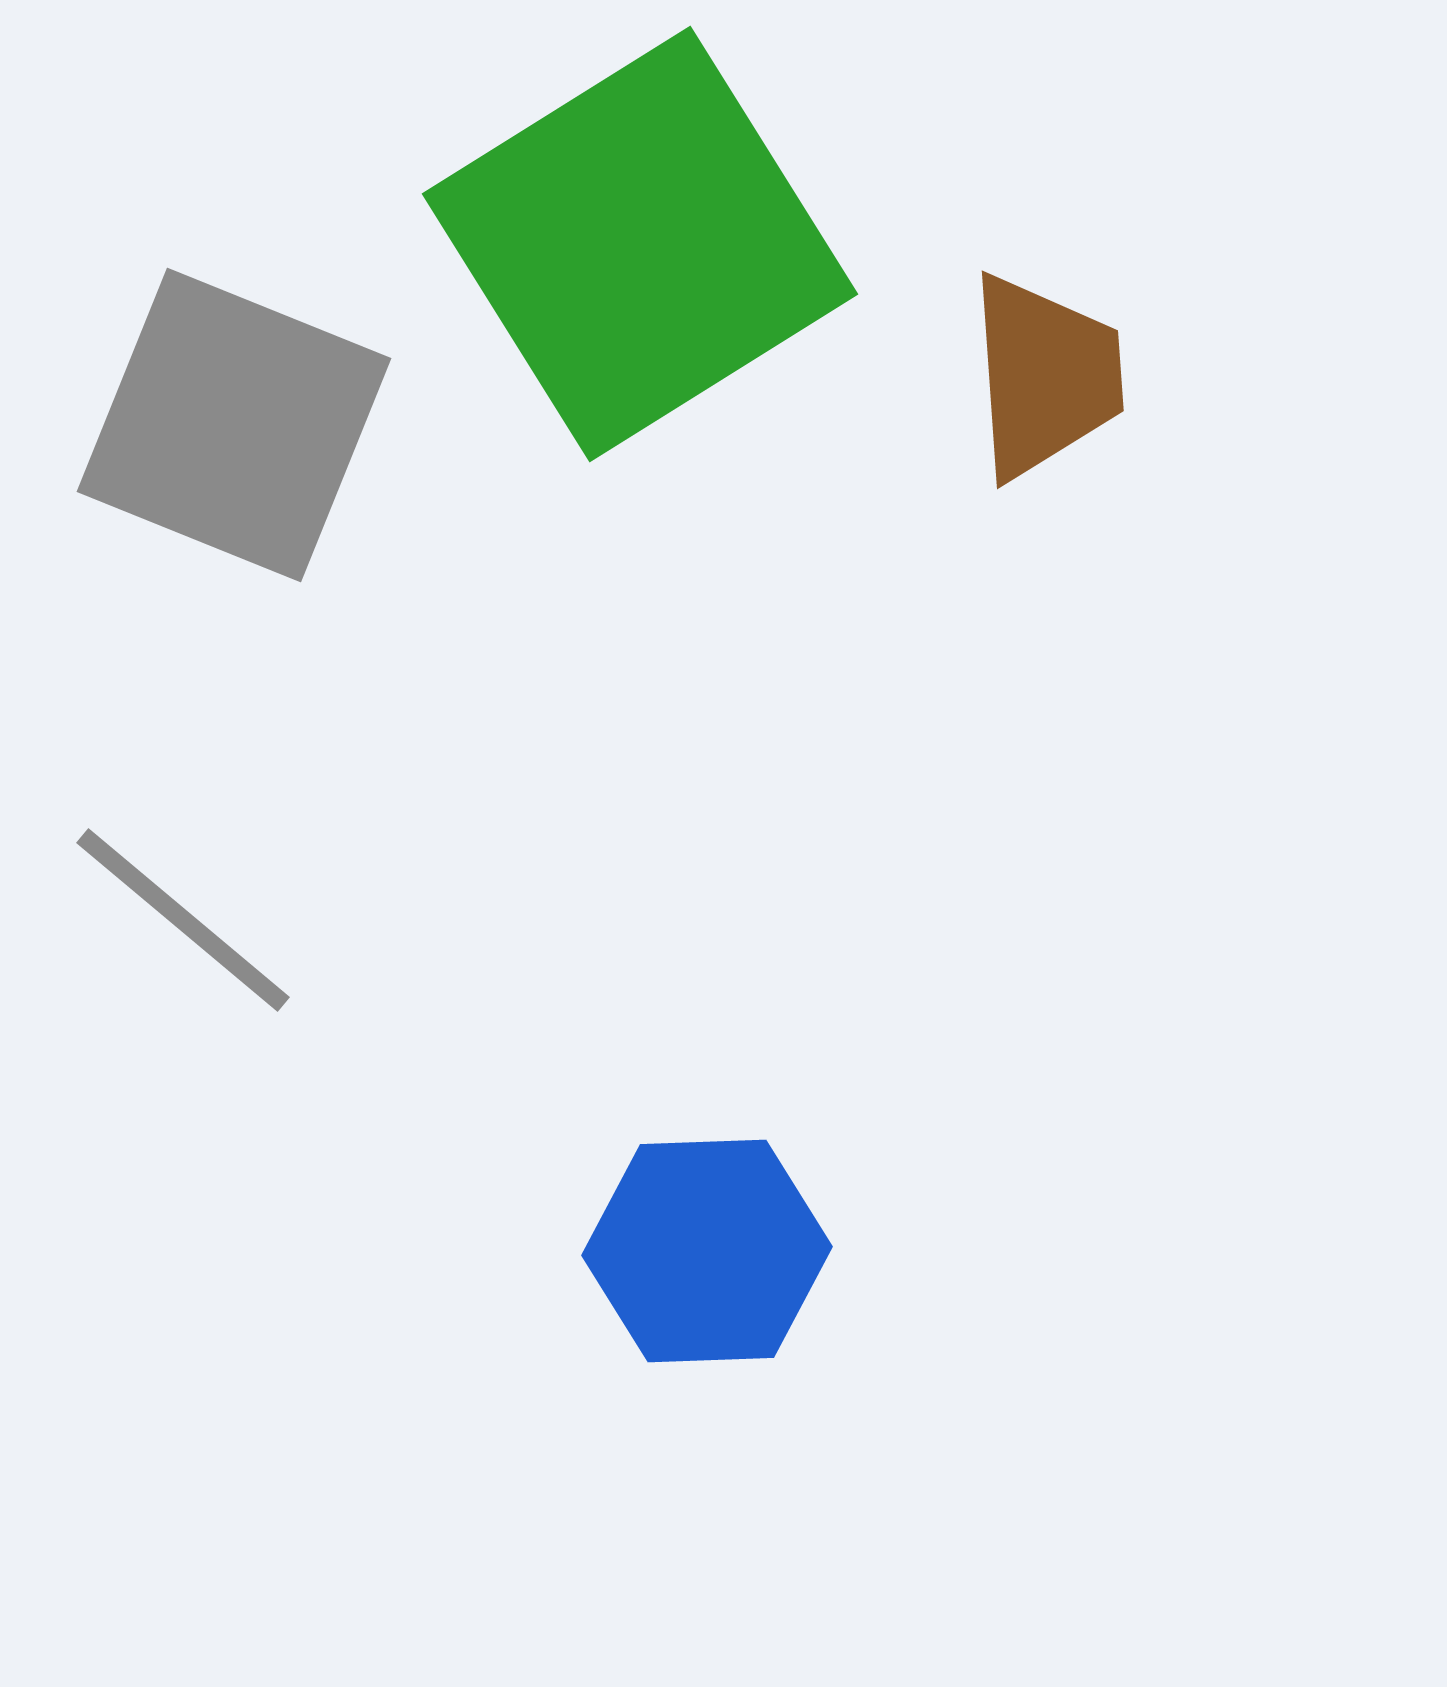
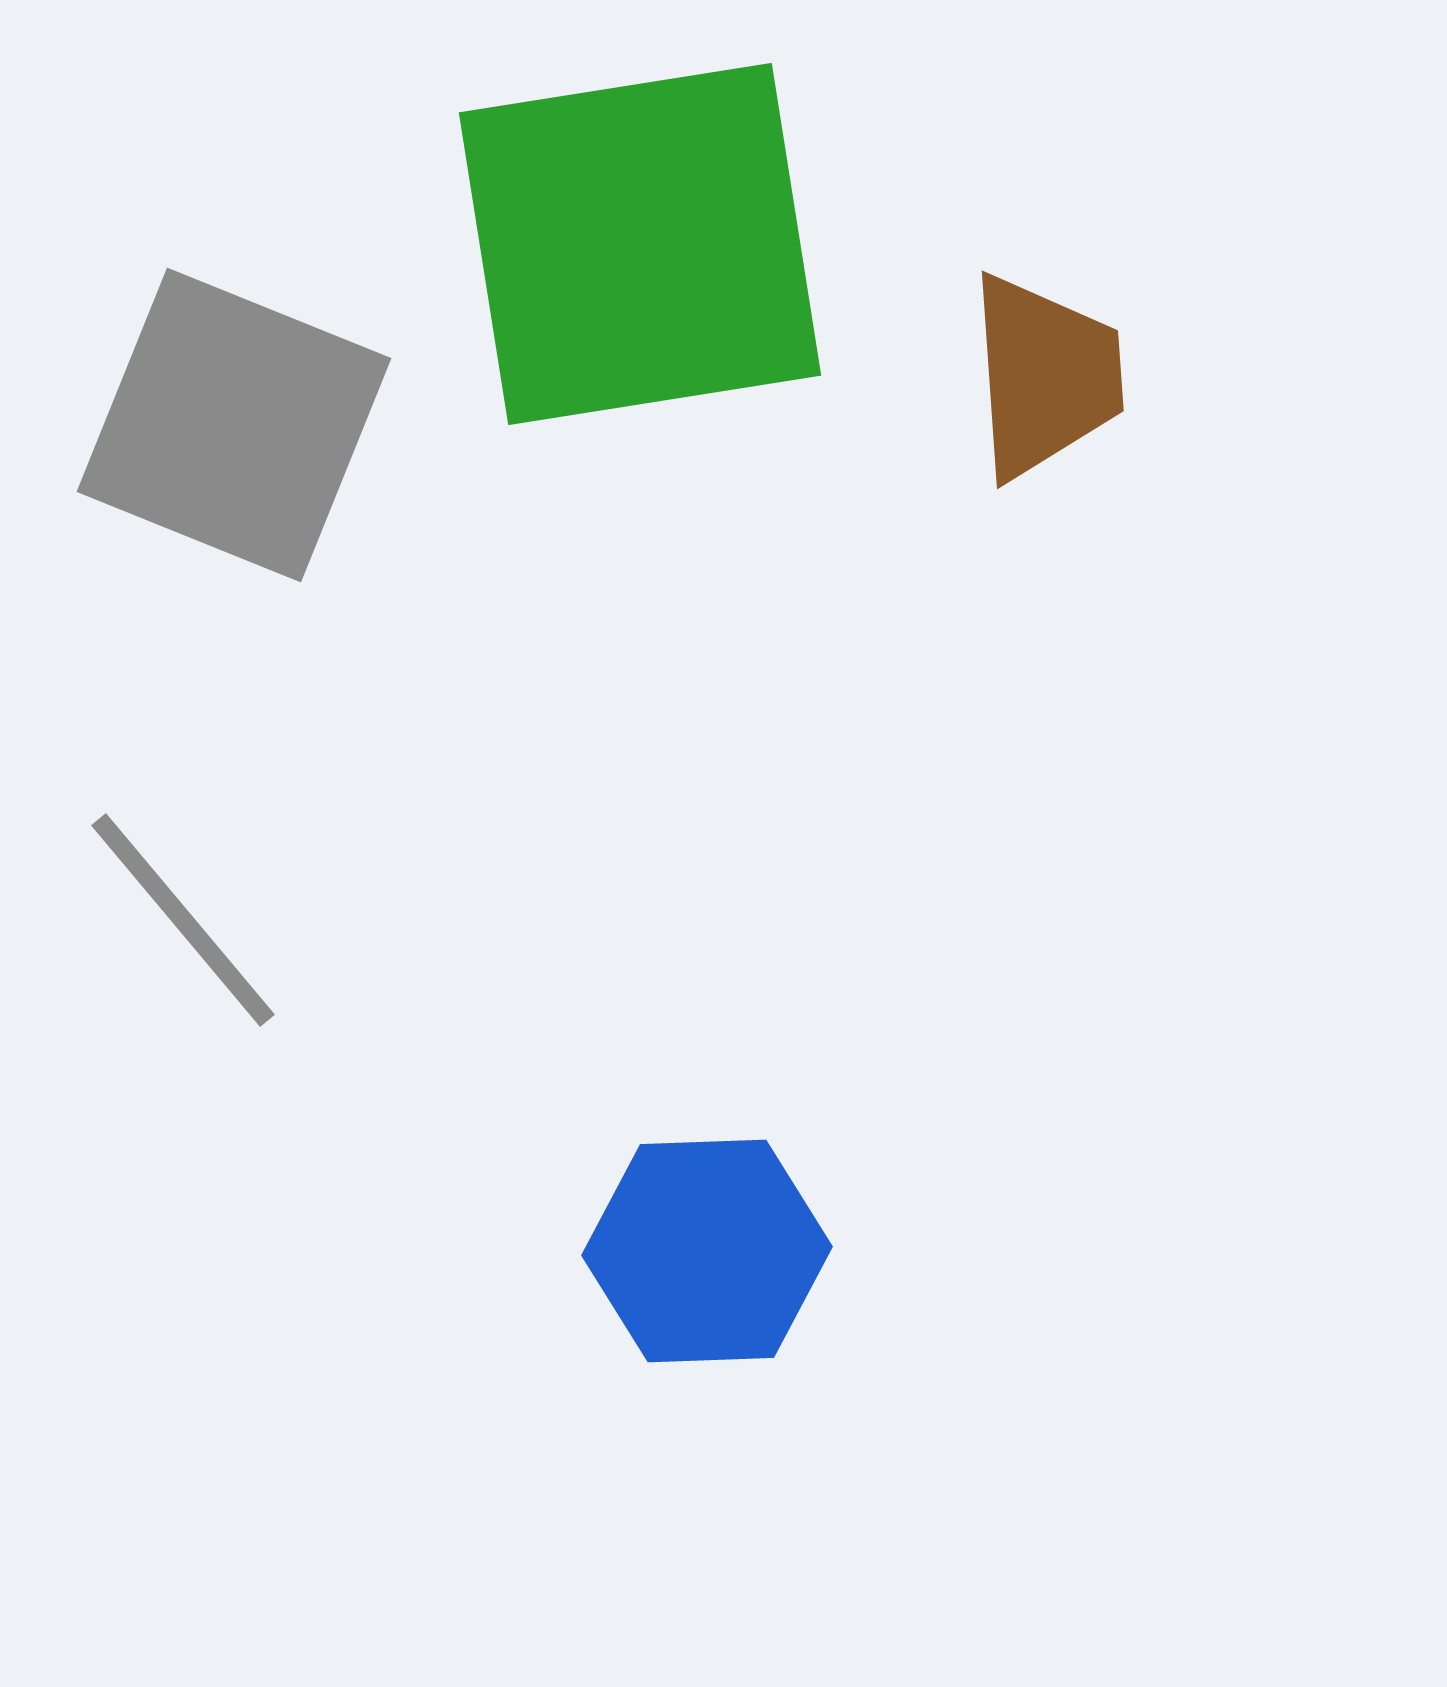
green square: rotated 23 degrees clockwise
gray line: rotated 10 degrees clockwise
